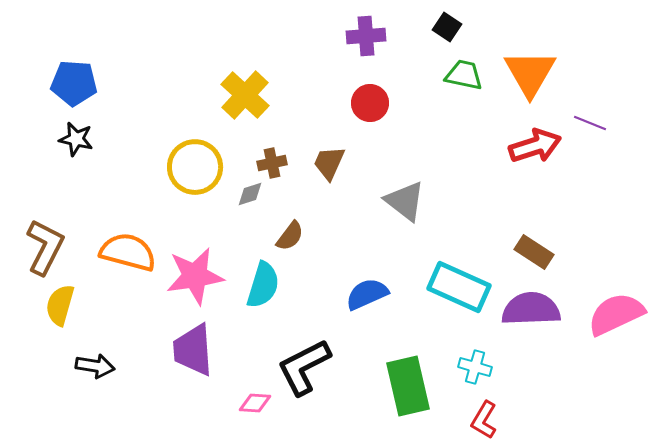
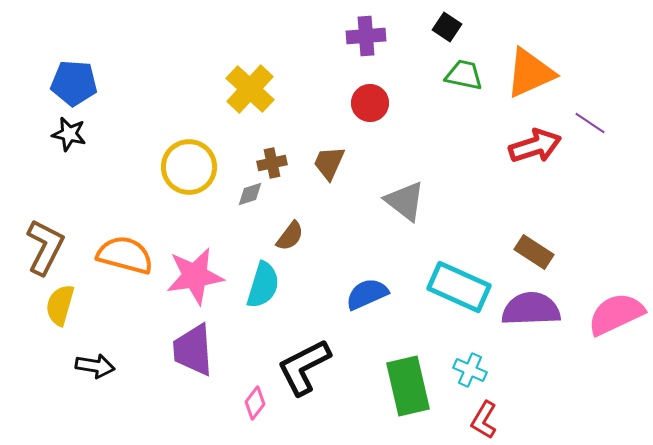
orange triangle: rotated 36 degrees clockwise
yellow cross: moved 5 px right, 6 px up
purple line: rotated 12 degrees clockwise
black star: moved 7 px left, 5 px up
yellow circle: moved 6 px left
orange semicircle: moved 3 px left, 3 px down
cyan cross: moved 5 px left, 3 px down; rotated 8 degrees clockwise
pink diamond: rotated 56 degrees counterclockwise
